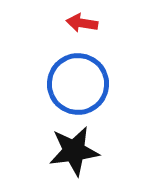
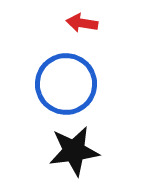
blue circle: moved 12 px left
